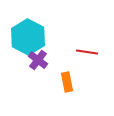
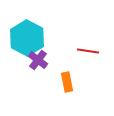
cyan hexagon: moved 1 px left, 1 px down
red line: moved 1 px right, 1 px up
